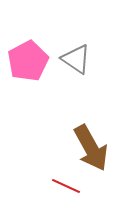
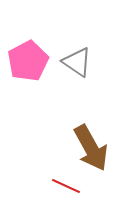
gray triangle: moved 1 px right, 3 px down
